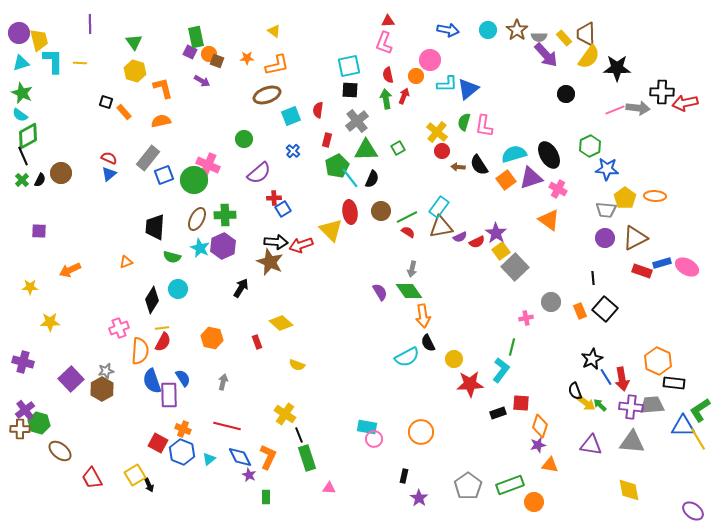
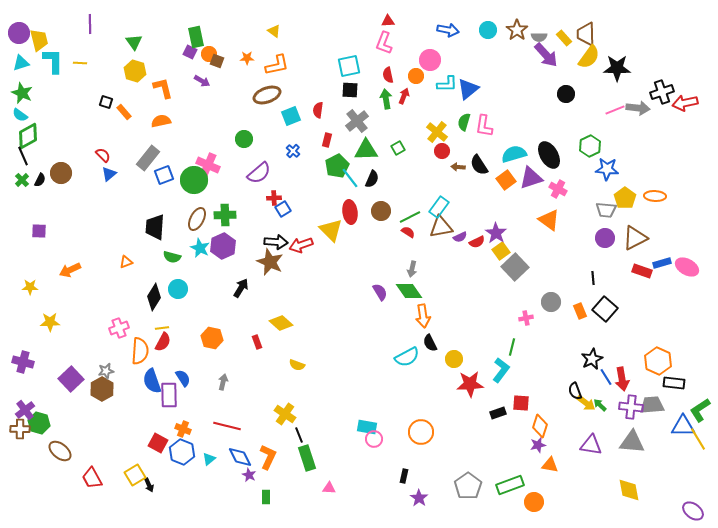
black cross at (662, 92): rotated 20 degrees counterclockwise
red semicircle at (109, 158): moved 6 px left, 3 px up; rotated 21 degrees clockwise
green line at (407, 217): moved 3 px right
black diamond at (152, 300): moved 2 px right, 3 px up
black semicircle at (428, 343): moved 2 px right
